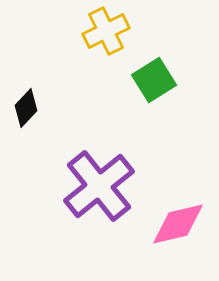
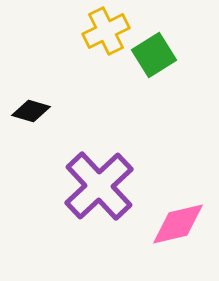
green square: moved 25 px up
black diamond: moved 5 px right, 3 px down; rotated 63 degrees clockwise
purple cross: rotated 4 degrees counterclockwise
